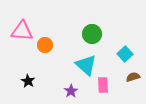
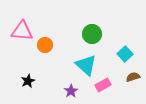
black star: rotated 16 degrees clockwise
pink rectangle: rotated 63 degrees clockwise
